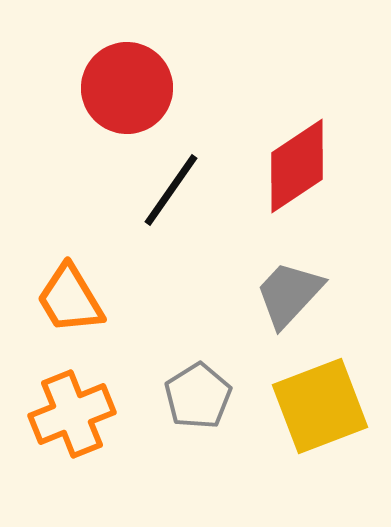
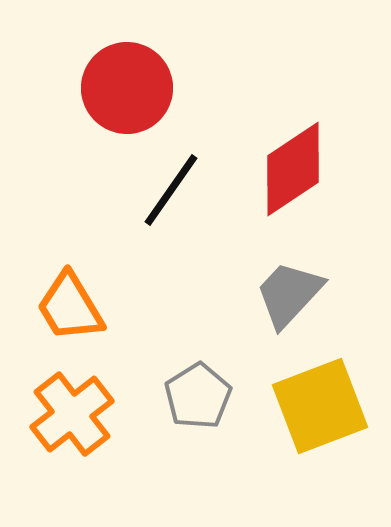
red diamond: moved 4 px left, 3 px down
orange trapezoid: moved 8 px down
orange cross: rotated 16 degrees counterclockwise
